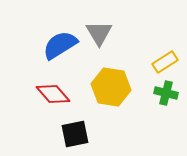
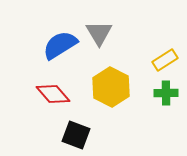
yellow rectangle: moved 2 px up
yellow hexagon: rotated 18 degrees clockwise
green cross: rotated 15 degrees counterclockwise
black square: moved 1 px right, 1 px down; rotated 32 degrees clockwise
